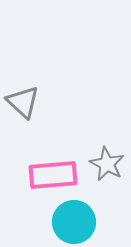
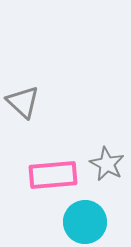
cyan circle: moved 11 px right
